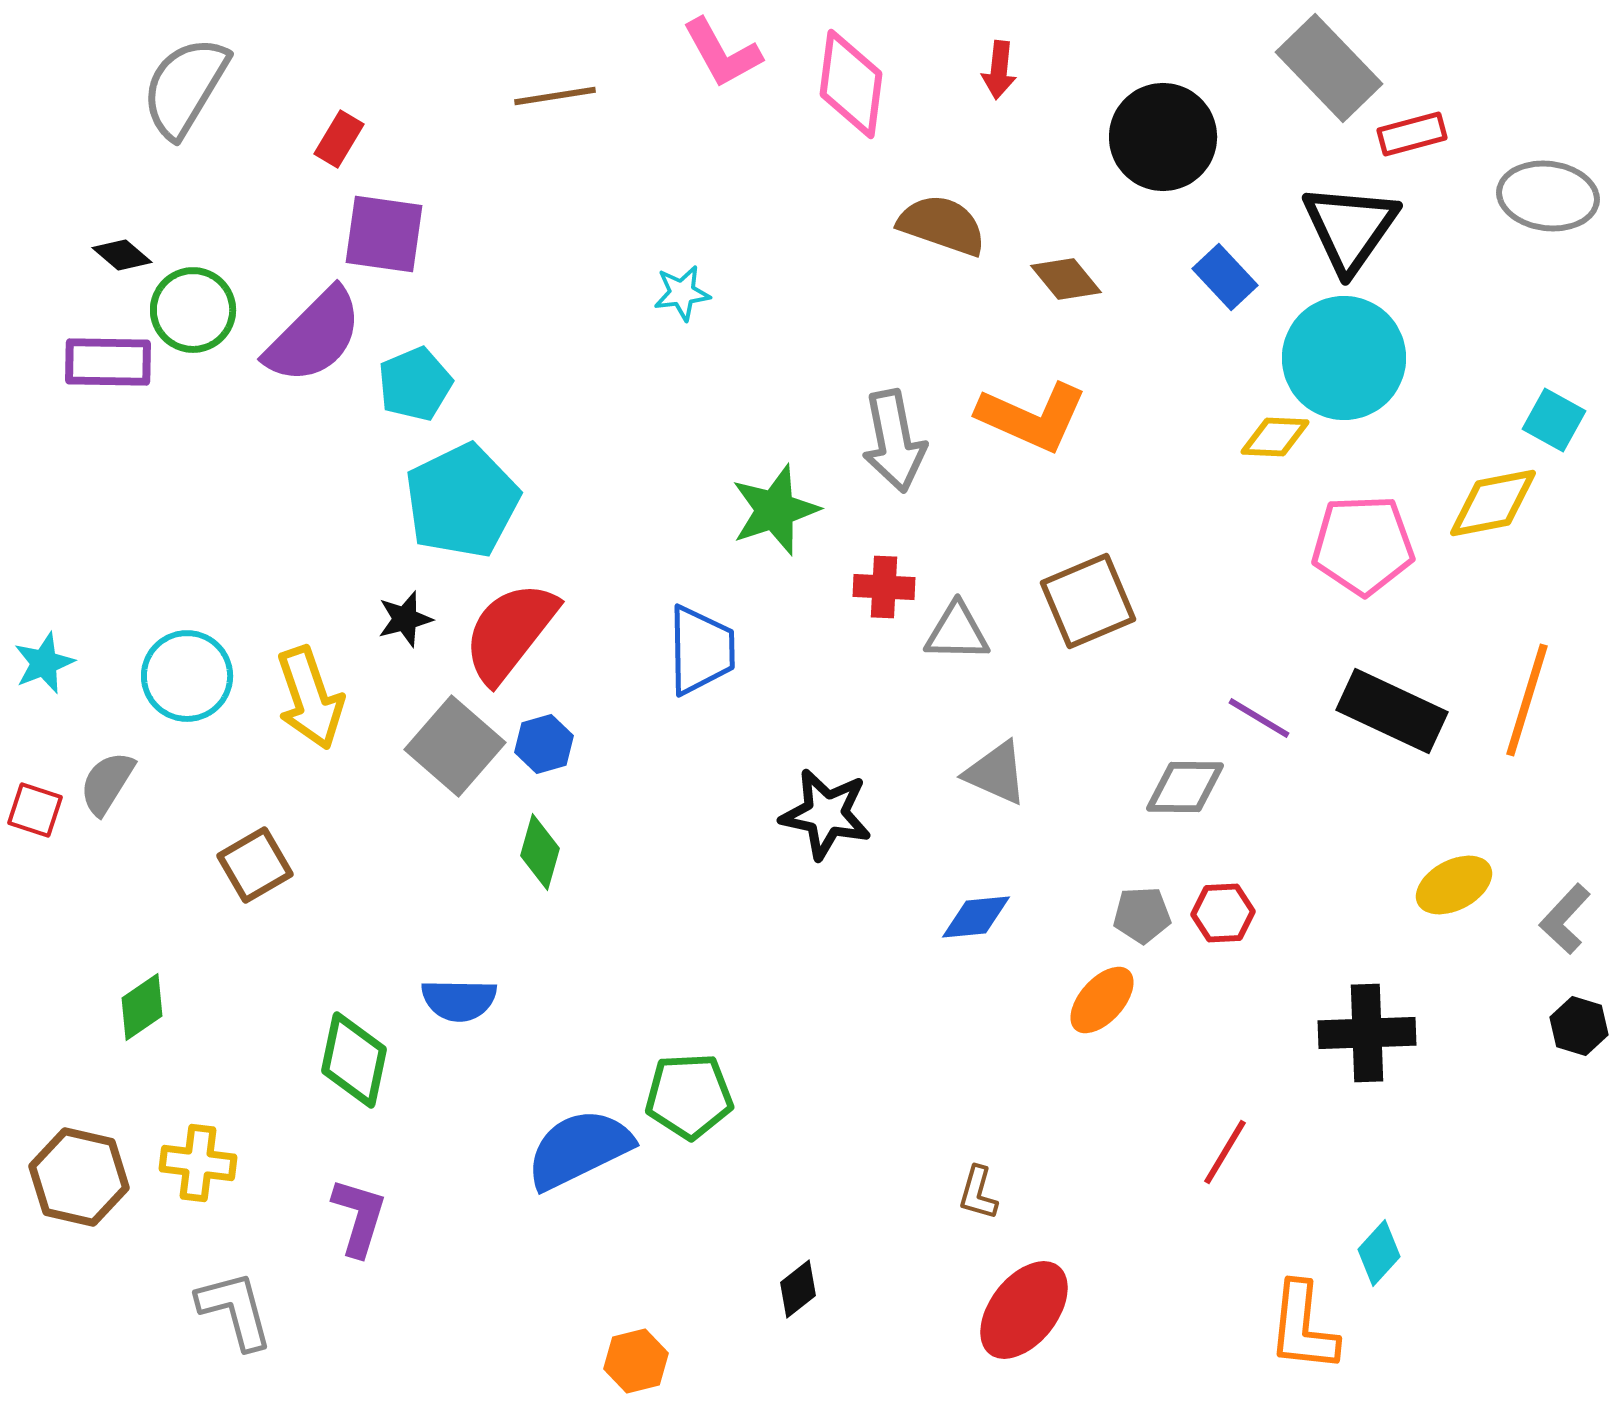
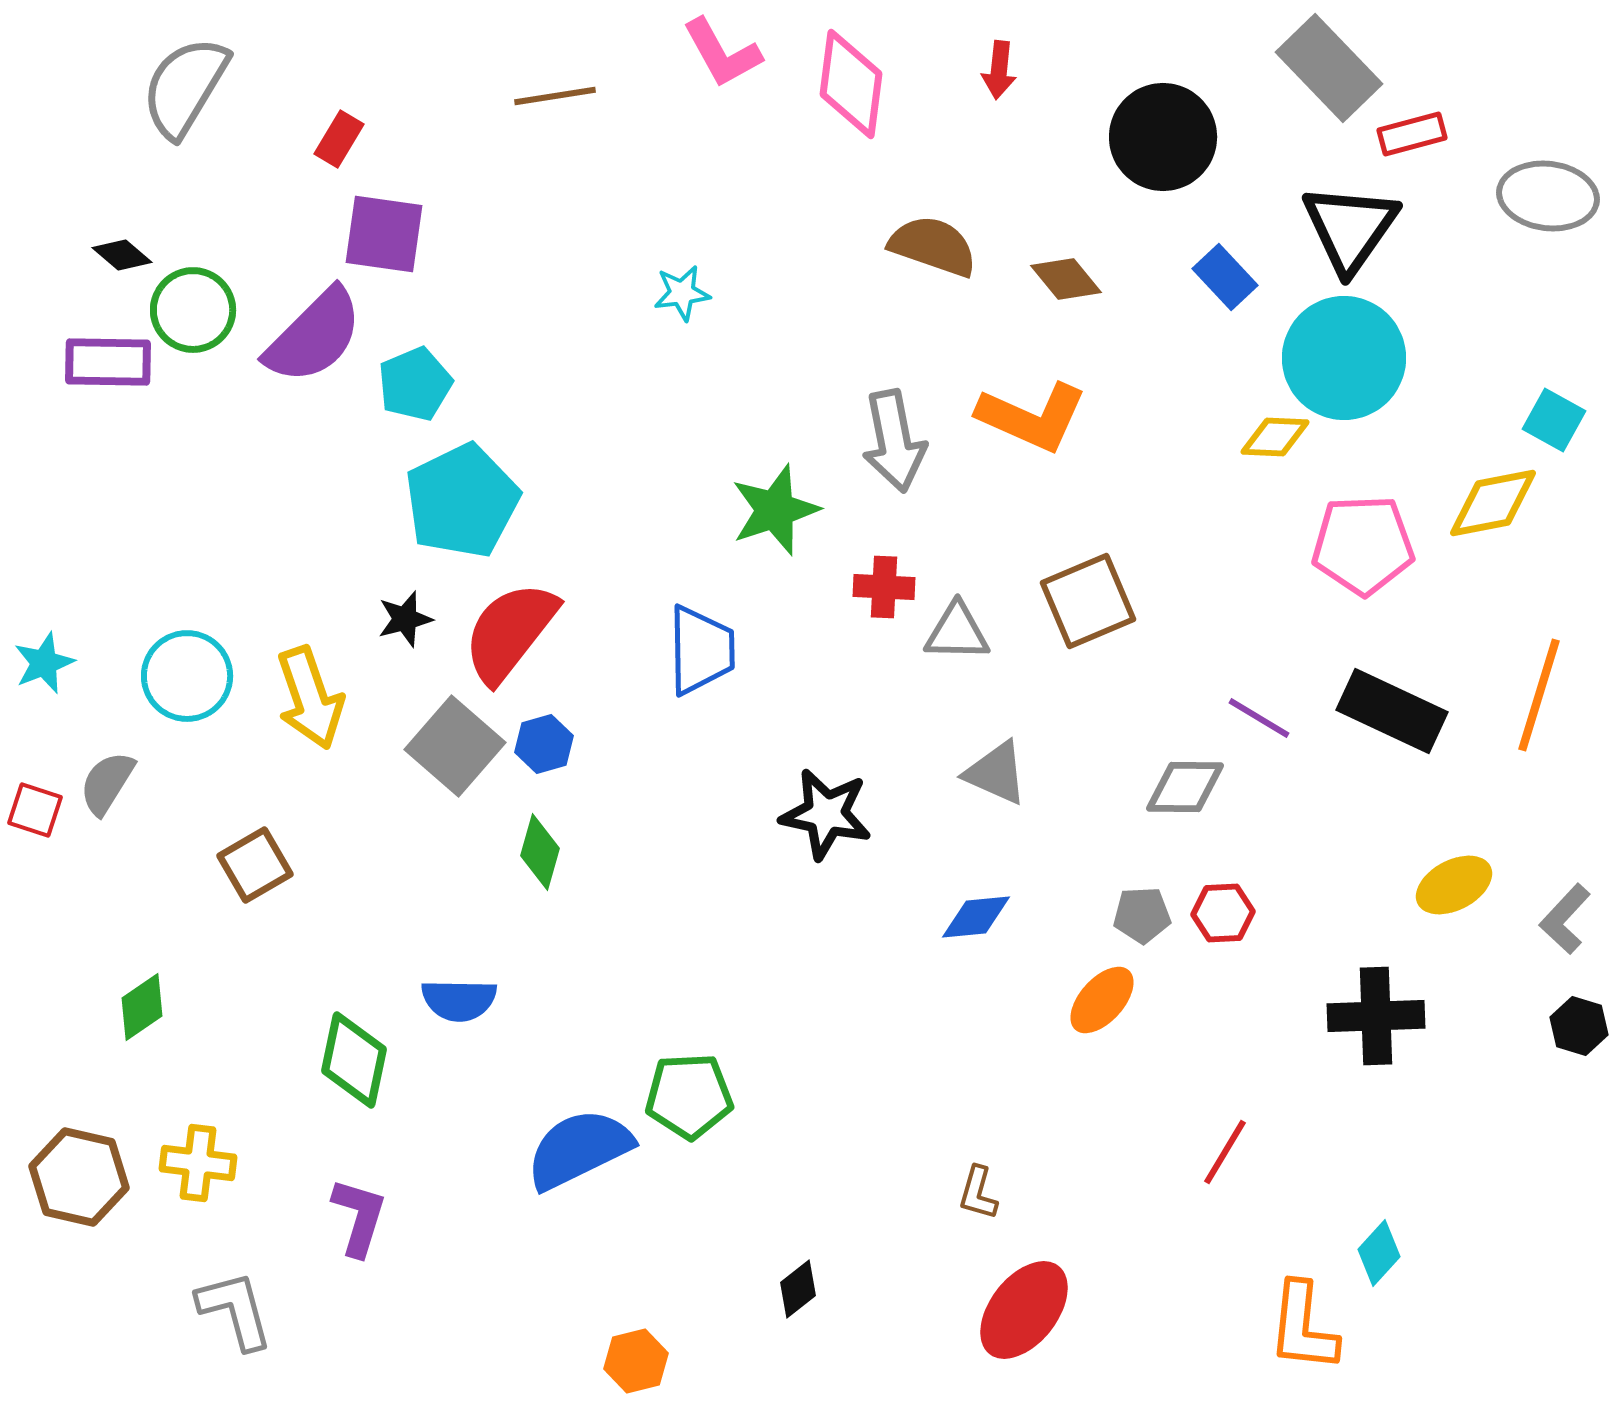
brown semicircle at (942, 225): moved 9 px left, 21 px down
orange line at (1527, 700): moved 12 px right, 5 px up
black cross at (1367, 1033): moved 9 px right, 17 px up
